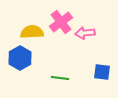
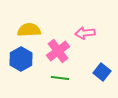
pink cross: moved 3 px left, 29 px down
yellow semicircle: moved 3 px left, 2 px up
blue hexagon: moved 1 px right, 1 px down
blue square: rotated 30 degrees clockwise
